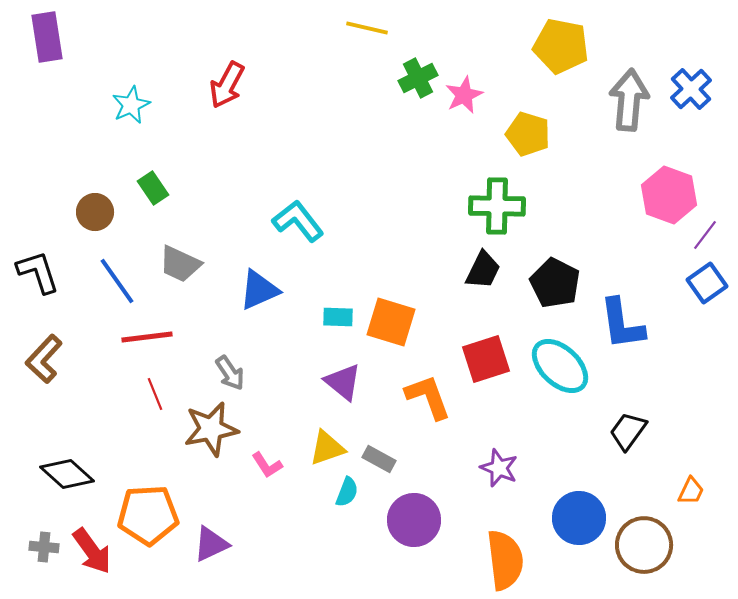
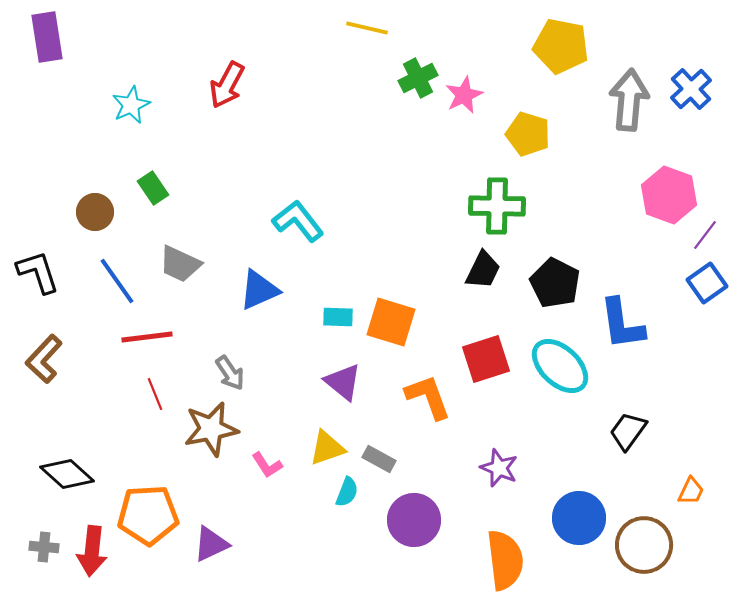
red arrow at (92, 551): rotated 42 degrees clockwise
